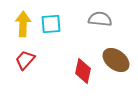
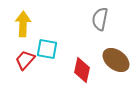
gray semicircle: rotated 85 degrees counterclockwise
cyan square: moved 4 px left, 25 px down; rotated 15 degrees clockwise
red diamond: moved 1 px left, 1 px up
